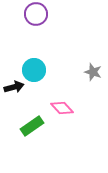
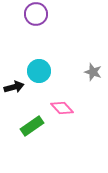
cyan circle: moved 5 px right, 1 px down
